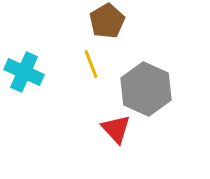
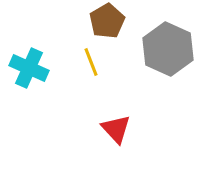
yellow line: moved 2 px up
cyan cross: moved 5 px right, 4 px up
gray hexagon: moved 22 px right, 40 px up
